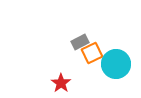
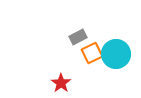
gray rectangle: moved 2 px left, 5 px up
cyan circle: moved 10 px up
